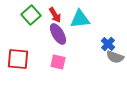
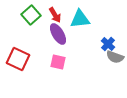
red square: rotated 20 degrees clockwise
